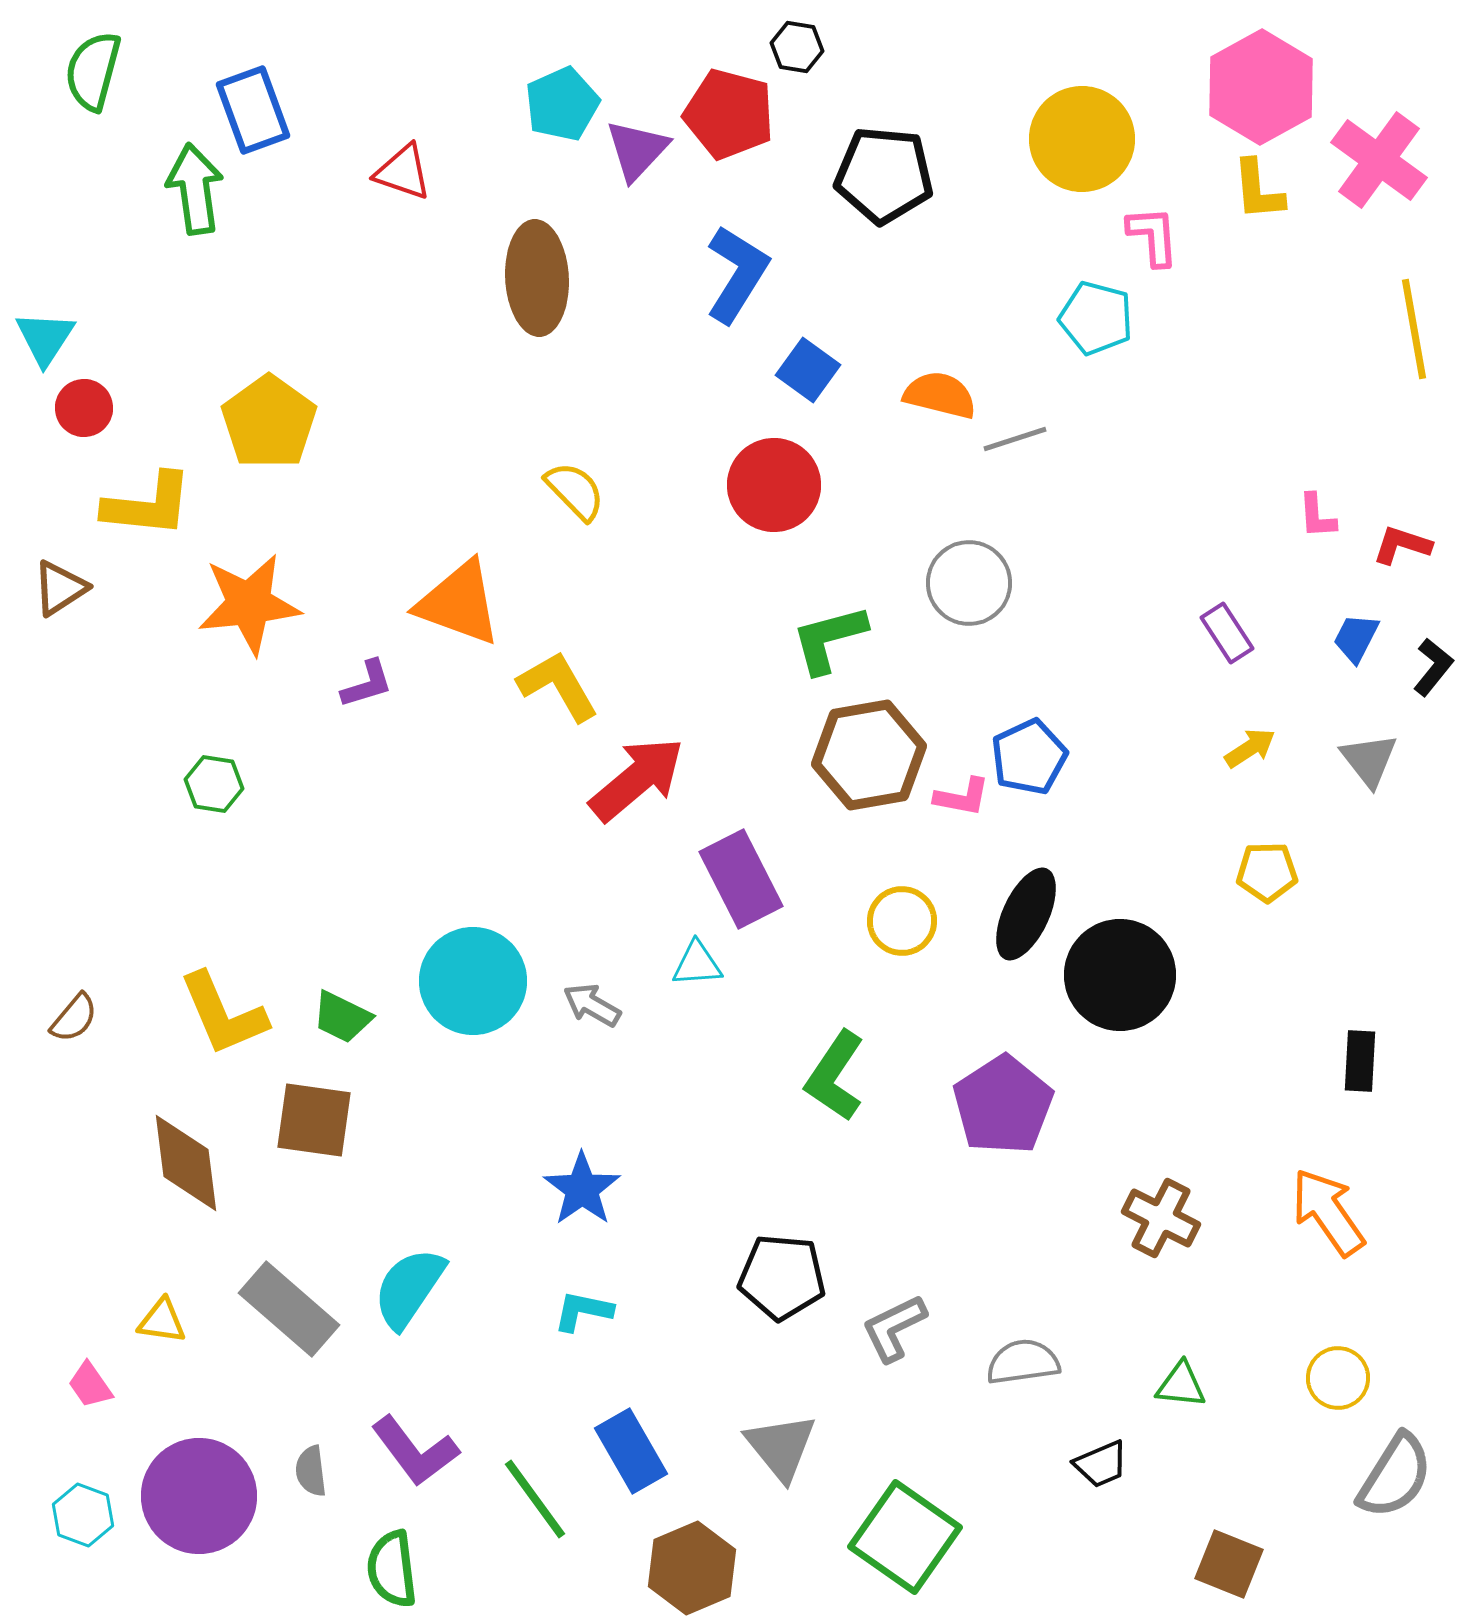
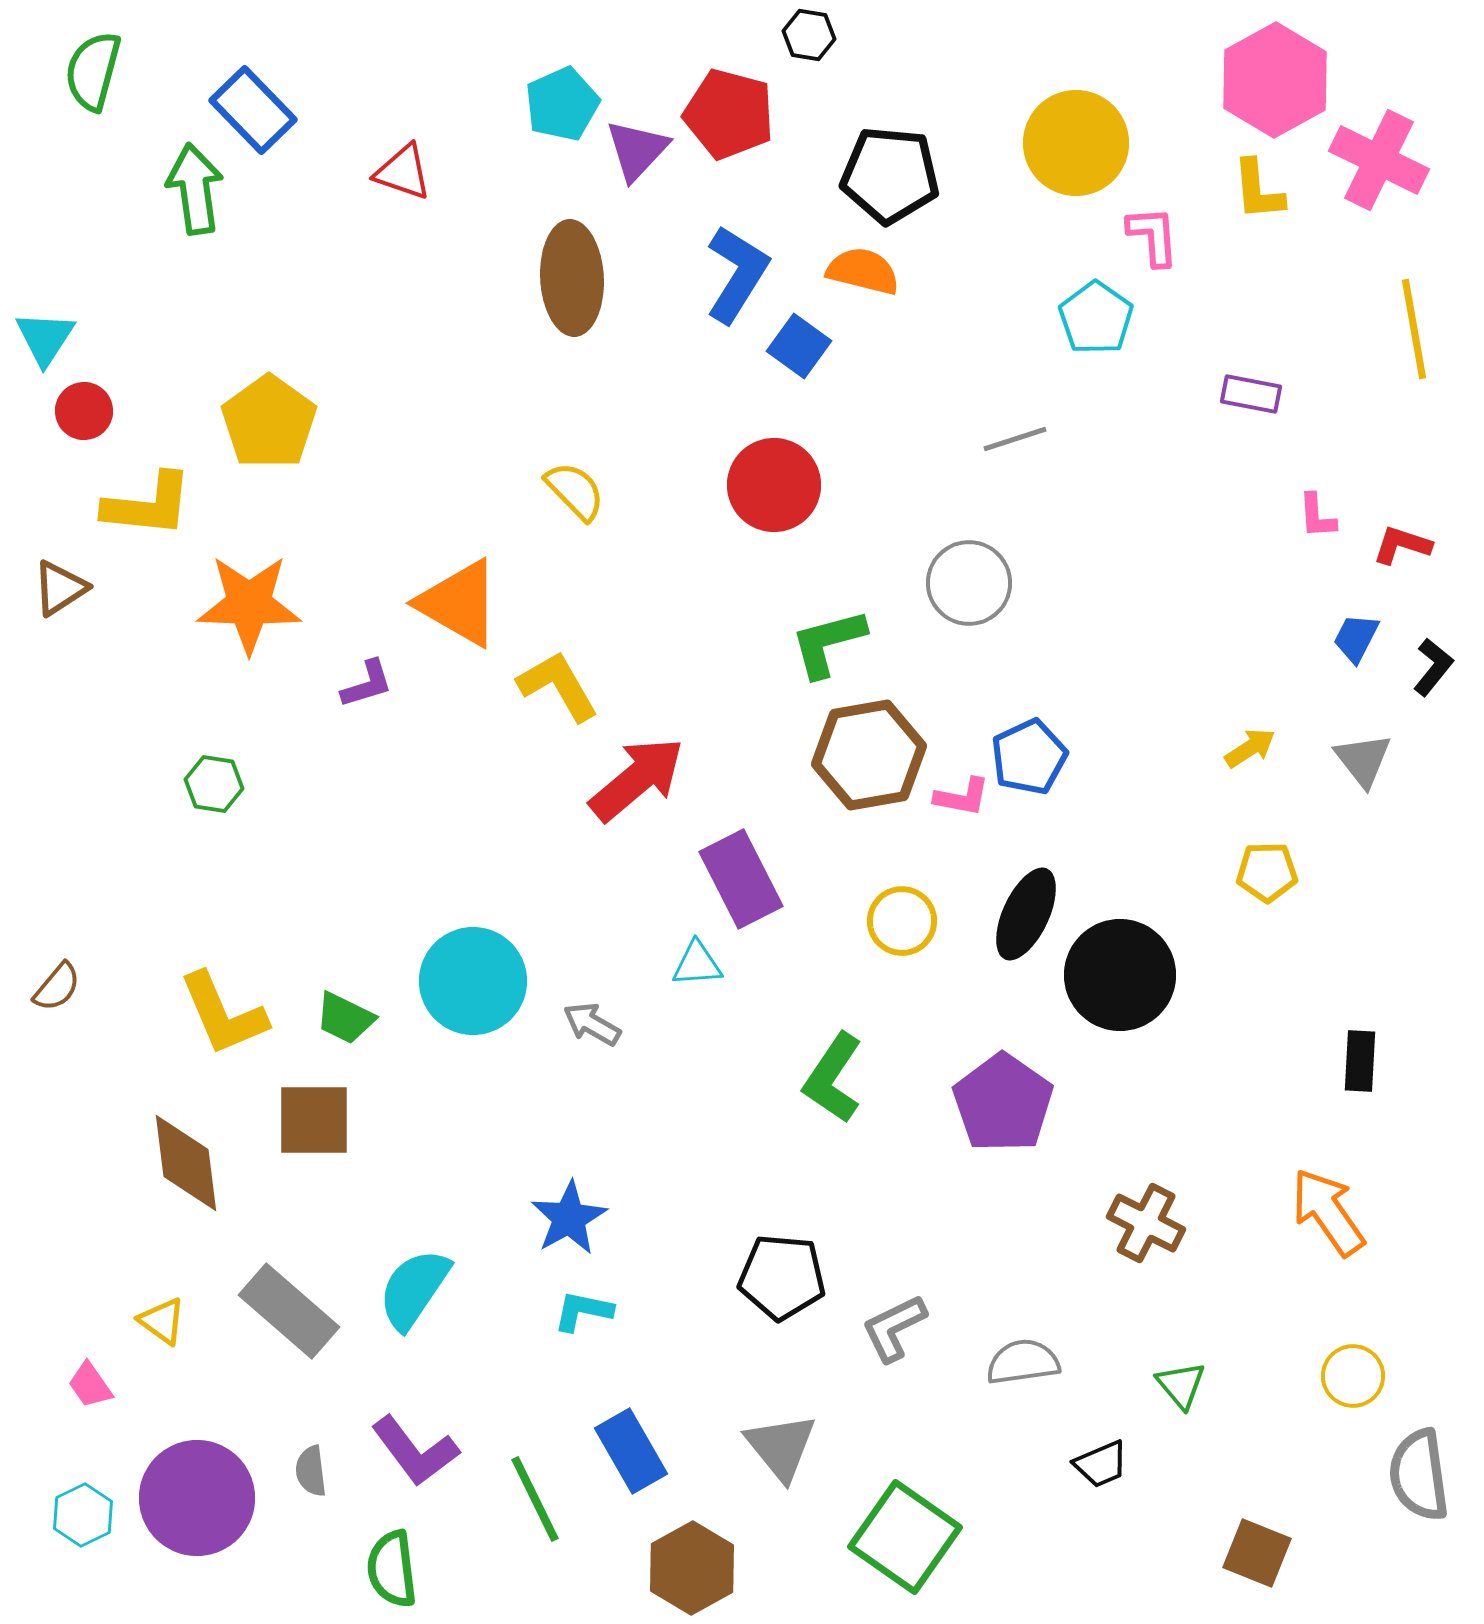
black hexagon at (797, 47): moved 12 px right, 12 px up
pink hexagon at (1261, 87): moved 14 px right, 7 px up
blue rectangle at (253, 110): rotated 24 degrees counterclockwise
yellow circle at (1082, 139): moved 6 px left, 4 px down
pink cross at (1379, 160): rotated 10 degrees counterclockwise
black pentagon at (884, 175): moved 6 px right
brown ellipse at (537, 278): moved 35 px right
cyan pentagon at (1096, 318): rotated 20 degrees clockwise
blue square at (808, 370): moved 9 px left, 24 px up
orange semicircle at (940, 395): moved 77 px left, 124 px up
red circle at (84, 408): moved 3 px down
orange triangle at (459, 603): rotated 10 degrees clockwise
orange star at (249, 604): rotated 8 degrees clockwise
purple rectangle at (1227, 633): moved 24 px right, 239 px up; rotated 46 degrees counterclockwise
green L-shape at (829, 639): moved 1 px left, 4 px down
gray triangle at (1369, 760): moved 6 px left
gray arrow at (592, 1005): moved 19 px down
green trapezoid at (342, 1017): moved 3 px right, 1 px down
brown semicircle at (74, 1018): moved 17 px left, 31 px up
green L-shape at (835, 1076): moved 2 px left, 2 px down
purple pentagon at (1003, 1105): moved 2 px up; rotated 4 degrees counterclockwise
brown square at (314, 1120): rotated 8 degrees counterclockwise
blue star at (582, 1189): moved 13 px left, 29 px down; rotated 6 degrees clockwise
brown cross at (1161, 1218): moved 15 px left, 5 px down
cyan semicircle at (409, 1288): moved 5 px right, 1 px down
gray rectangle at (289, 1309): moved 2 px down
yellow triangle at (162, 1321): rotated 28 degrees clockwise
yellow circle at (1338, 1378): moved 15 px right, 2 px up
green triangle at (1181, 1385): rotated 44 degrees clockwise
gray semicircle at (1395, 1476): moved 24 px right, 1 px up; rotated 140 degrees clockwise
purple circle at (199, 1496): moved 2 px left, 2 px down
green line at (535, 1499): rotated 10 degrees clockwise
cyan hexagon at (83, 1515): rotated 14 degrees clockwise
brown square at (1229, 1564): moved 28 px right, 11 px up
brown hexagon at (692, 1568): rotated 6 degrees counterclockwise
